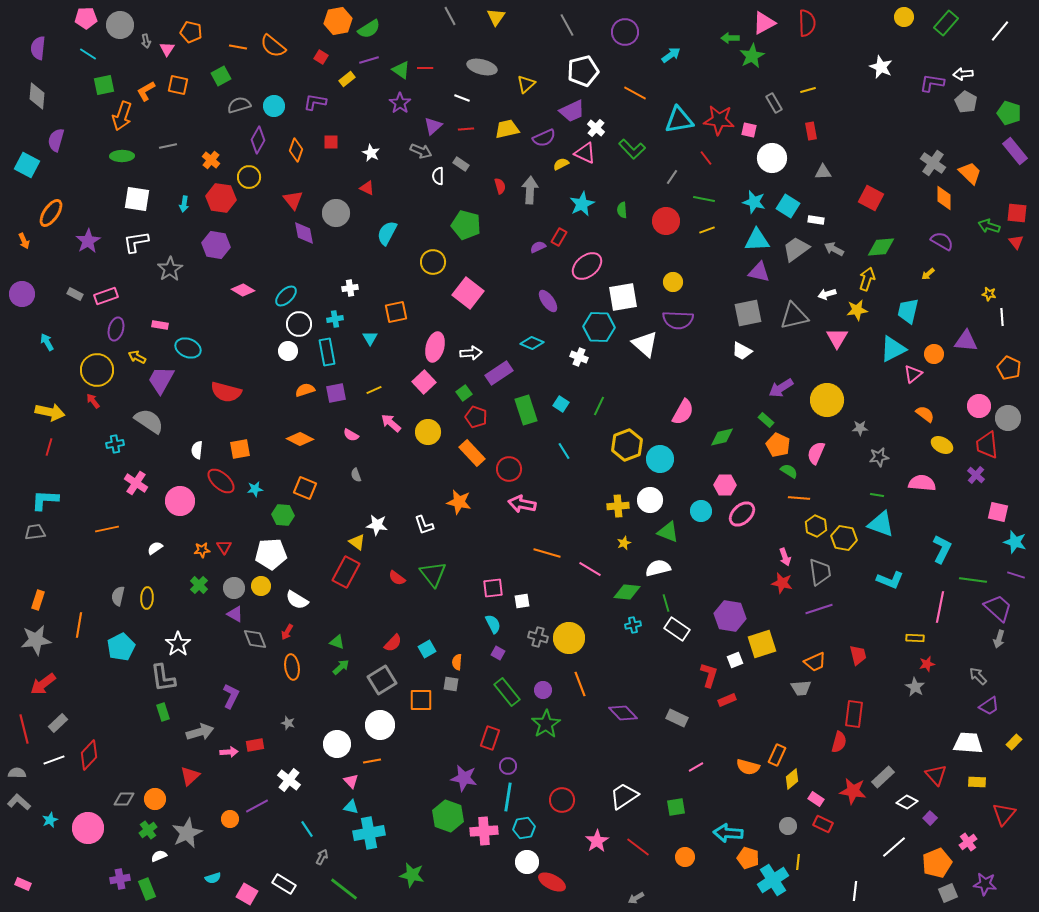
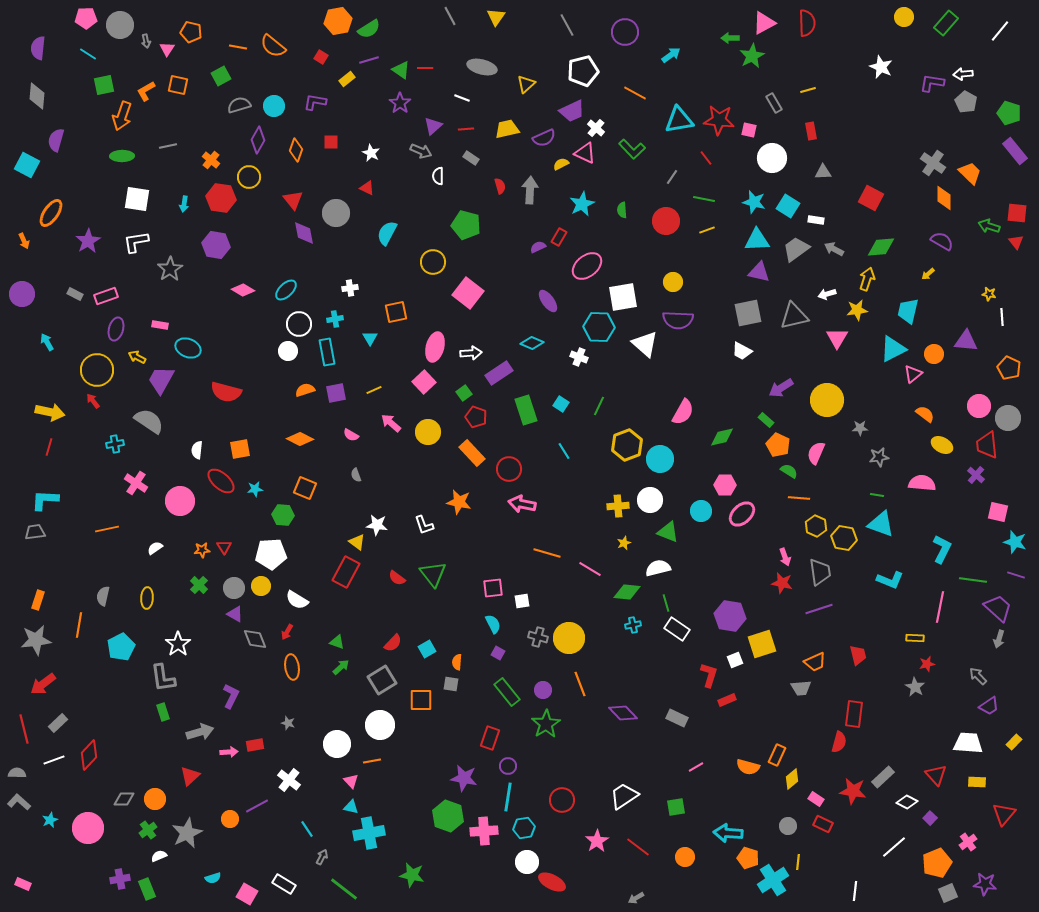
gray rectangle at (461, 164): moved 10 px right, 6 px up
cyan ellipse at (286, 296): moved 6 px up
gray semicircle at (118, 596): moved 15 px left
